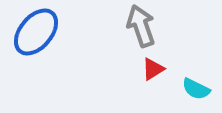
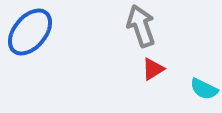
blue ellipse: moved 6 px left
cyan semicircle: moved 8 px right
